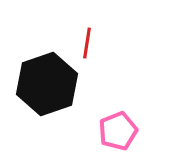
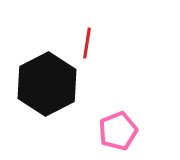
black hexagon: rotated 8 degrees counterclockwise
